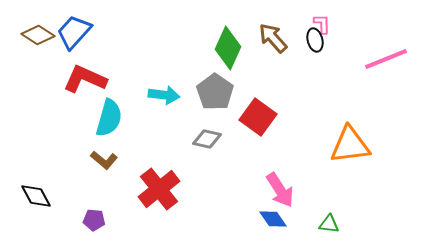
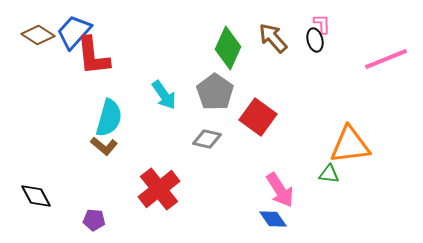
red L-shape: moved 8 px right, 23 px up; rotated 120 degrees counterclockwise
cyan arrow: rotated 48 degrees clockwise
brown L-shape: moved 14 px up
green triangle: moved 50 px up
